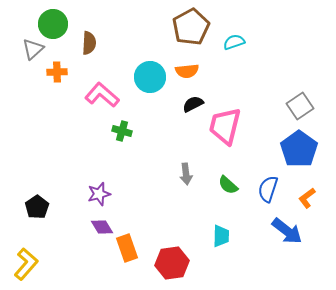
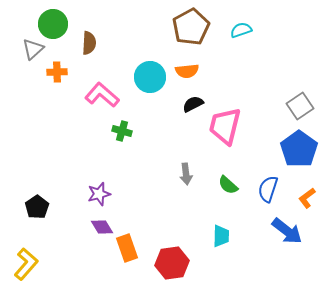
cyan semicircle: moved 7 px right, 12 px up
